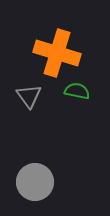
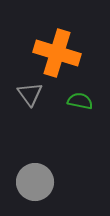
green semicircle: moved 3 px right, 10 px down
gray triangle: moved 1 px right, 2 px up
